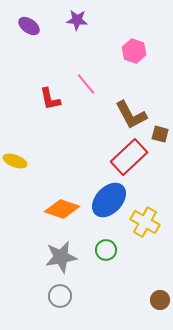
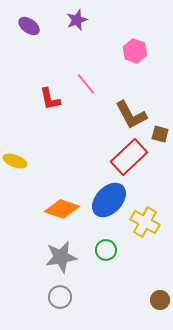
purple star: rotated 25 degrees counterclockwise
pink hexagon: moved 1 px right
gray circle: moved 1 px down
